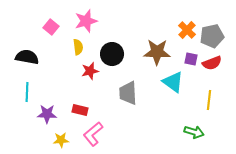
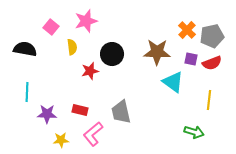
yellow semicircle: moved 6 px left
black semicircle: moved 2 px left, 8 px up
gray trapezoid: moved 7 px left, 19 px down; rotated 10 degrees counterclockwise
